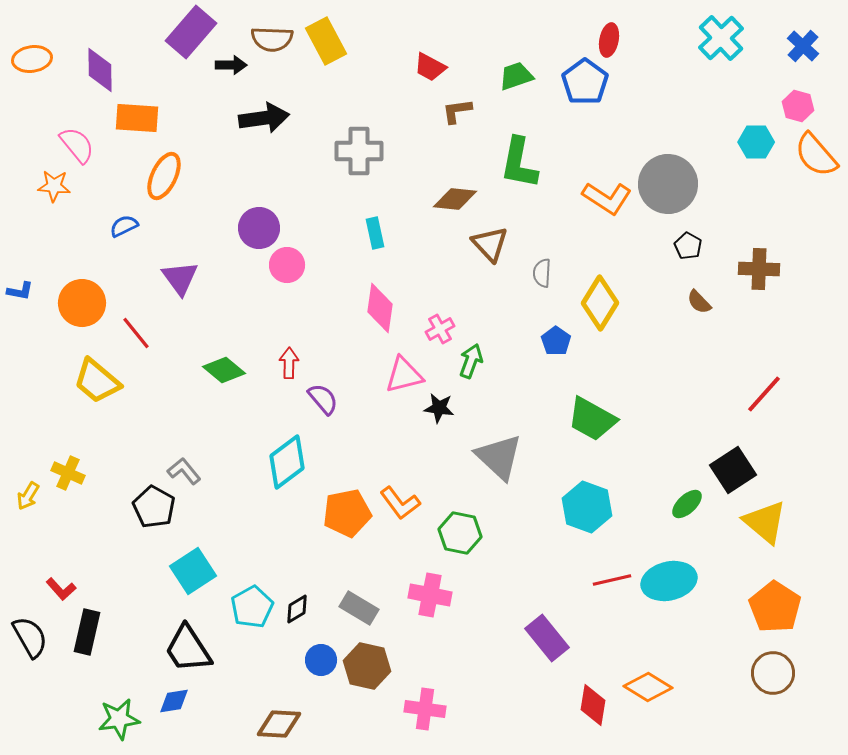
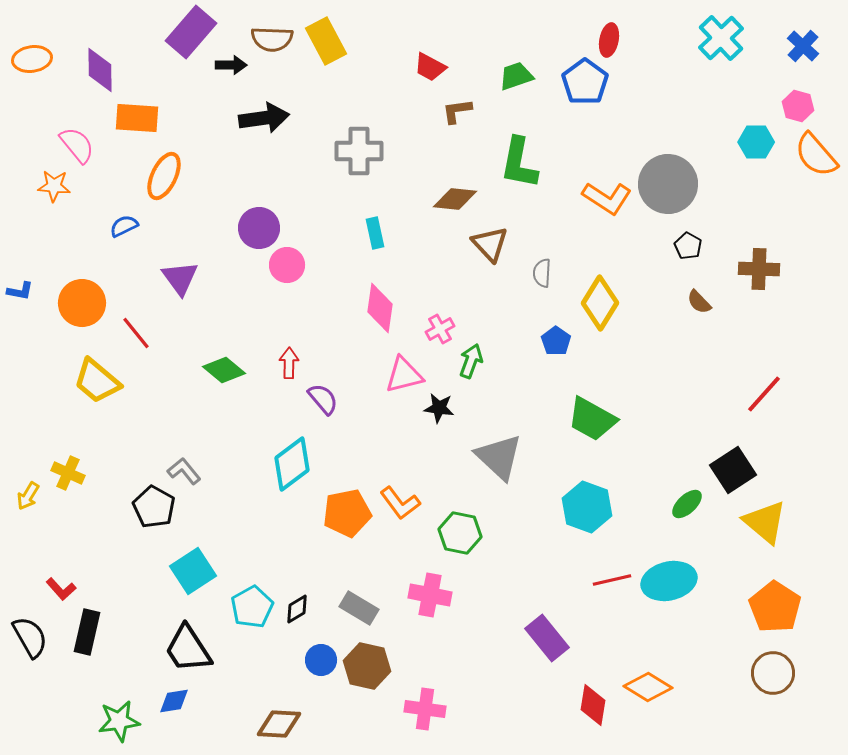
cyan diamond at (287, 462): moved 5 px right, 2 px down
green star at (119, 719): moved 2 px down
